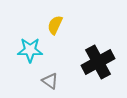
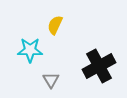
black cross: moved 1 px right, 4 px down
gray triangle: moved 1 px right, 1 px up; rotated 24 degrees clockwise
